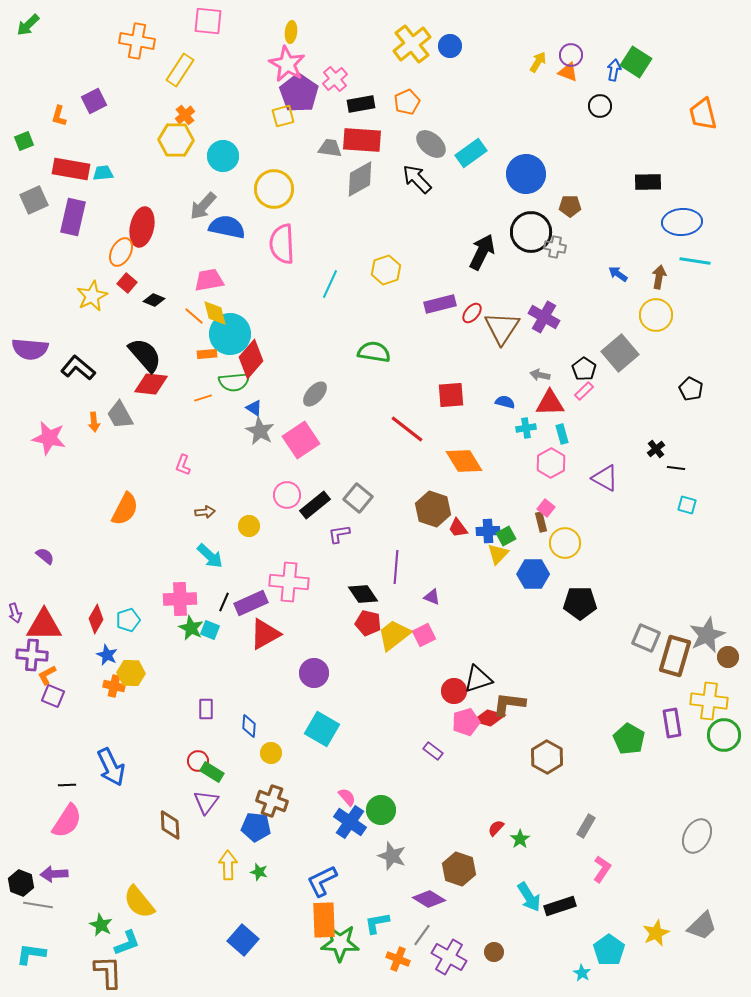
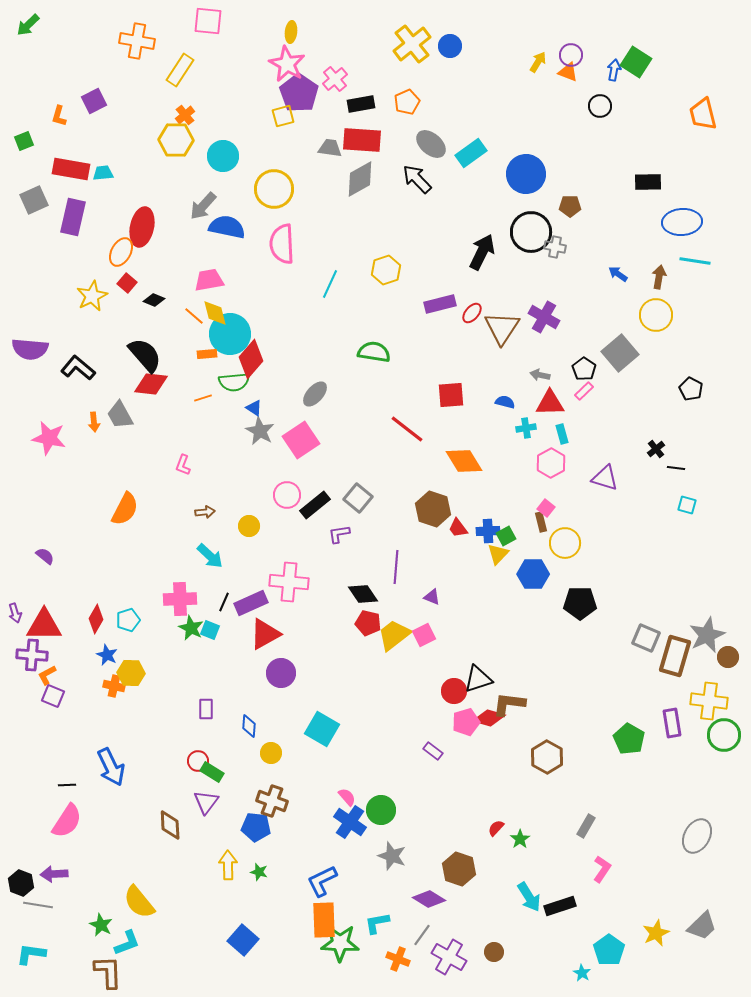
purple triangle at (605, 478): rotated 12 degrees counterclockwise
purple circle at (314, 673): moved 33 px left
